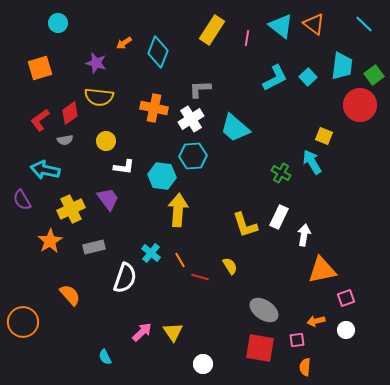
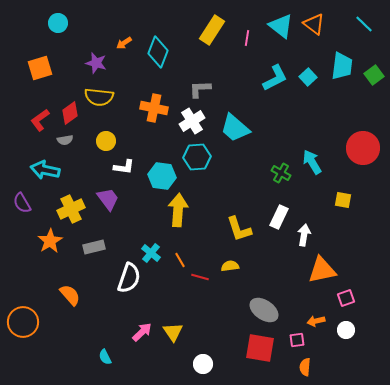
red circle at (360, 105): moved 3 px right, 43 px down
white cross at (191, 119): moved 1 px right, 2 px down
yellow square at (324, 136): moved 19 px right, 64 px down; rotated 12 degrees counterclockwise
cyan hexagon at (193, 156): moved 4 px right, 1 px down
purple semicircle at (22, 200): moved 3 px down
yellow L-shape at (245, 225): moved 6 px left, 4 px down
yellow semicircle at (230, 266): rotated 66 degrees counterclockwise
white semicircle at (125, 278): moved 4 px right
